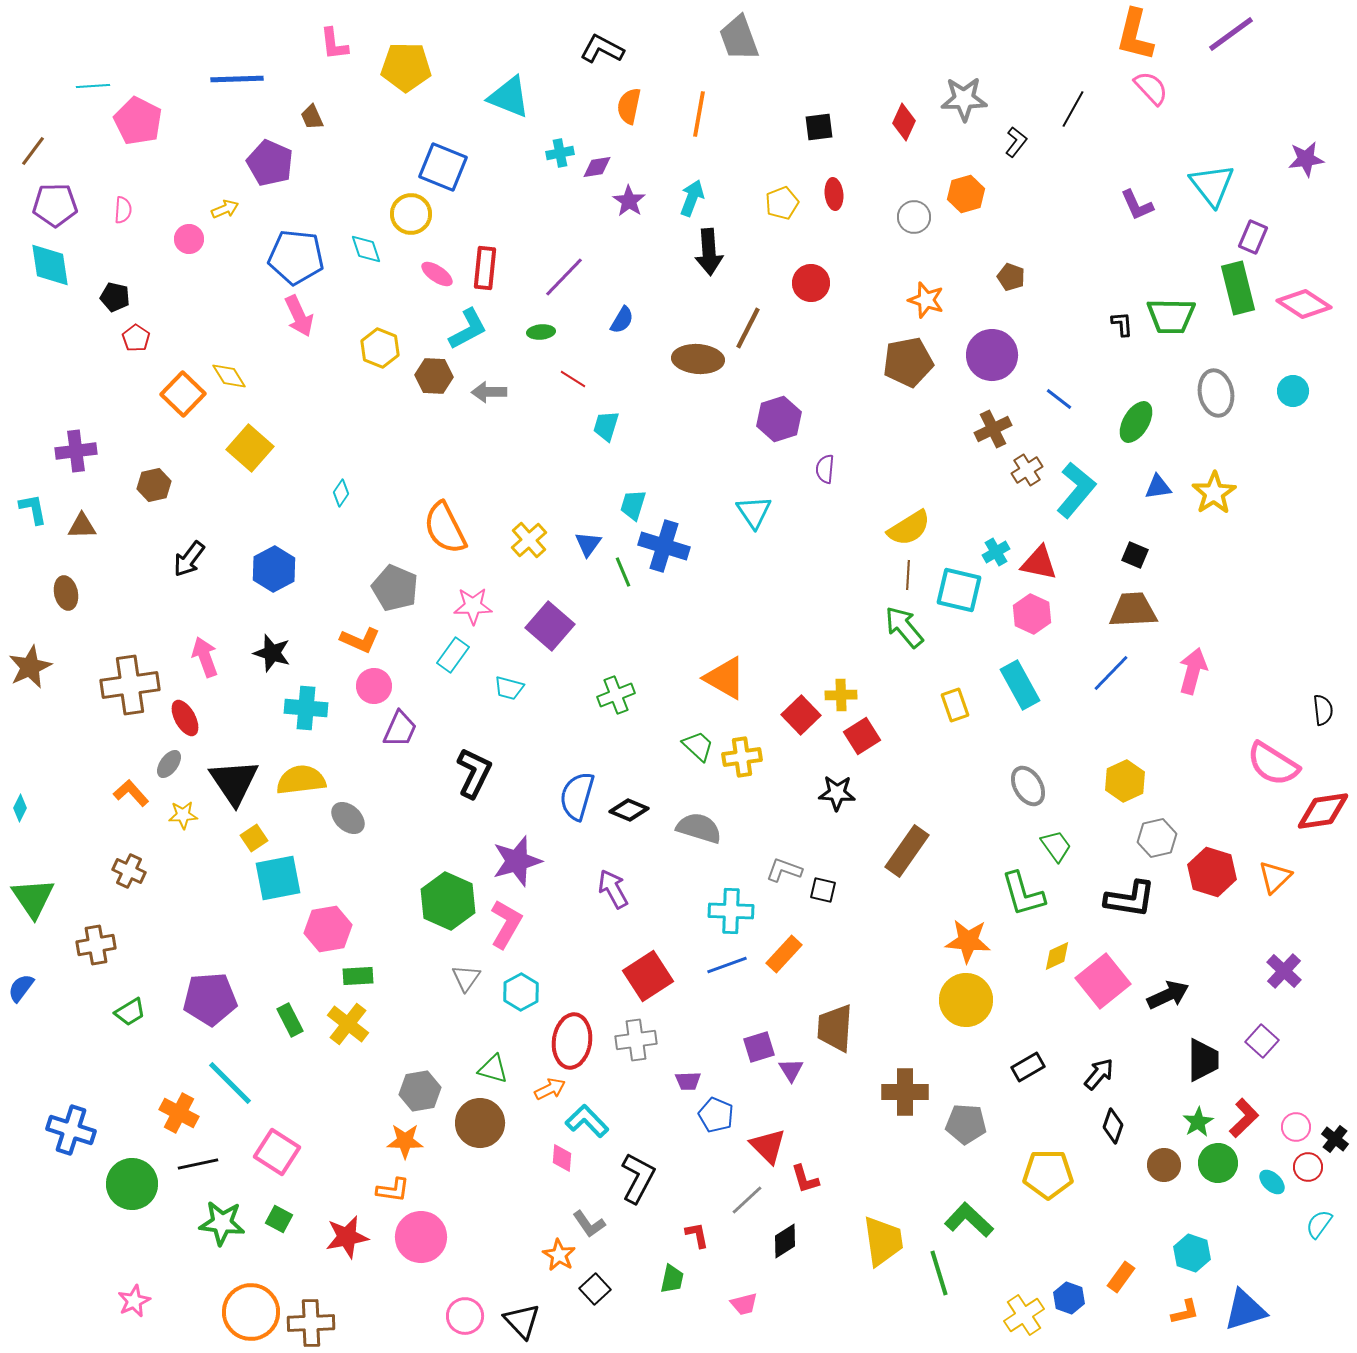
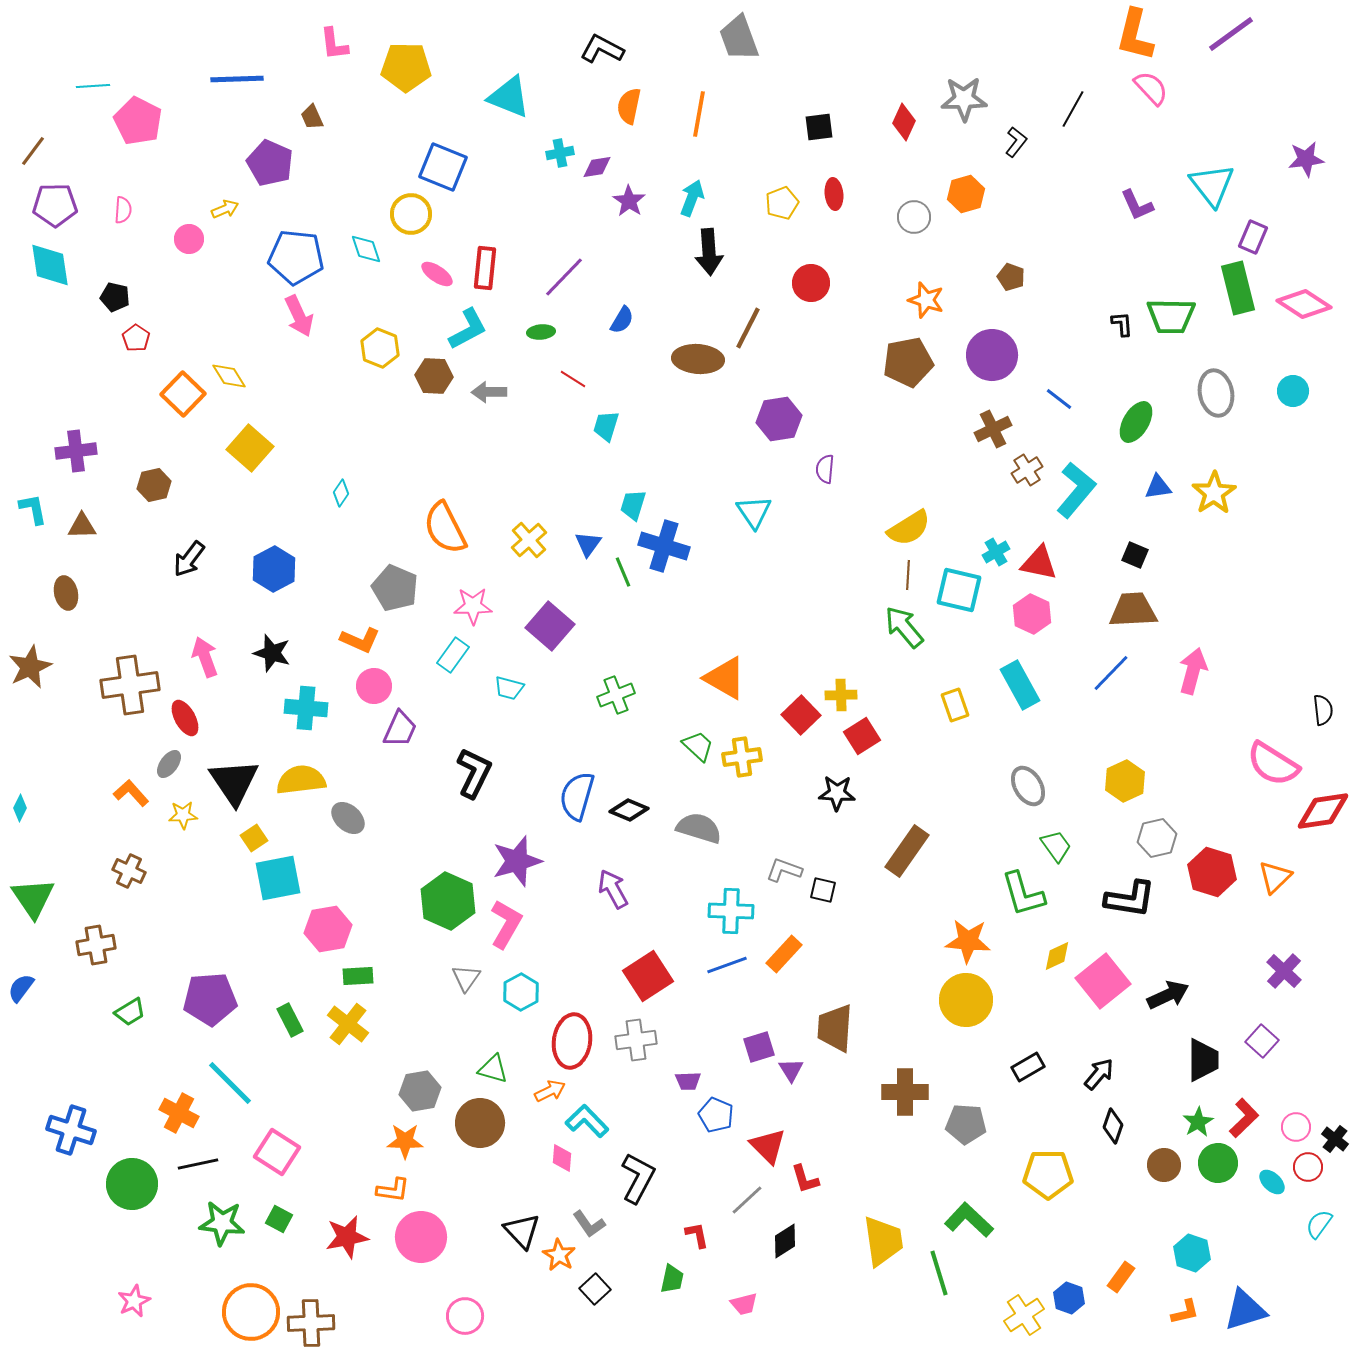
purple hexagon at (779, 419): rotated 9 degrees clockwise
orange arrow at (550, 1089): moved 2 px down
black triangle at (522, 1321): moved 90 px up
